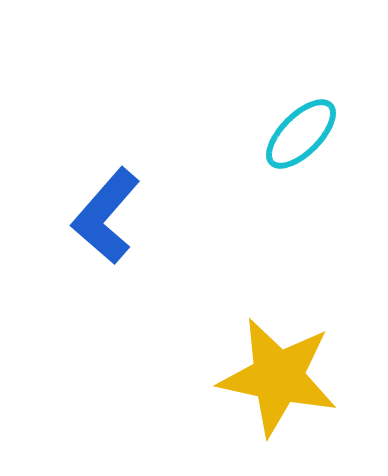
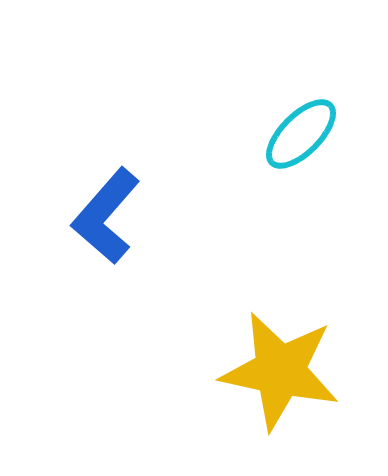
yellow star: moved 2 px right, 6 px up
